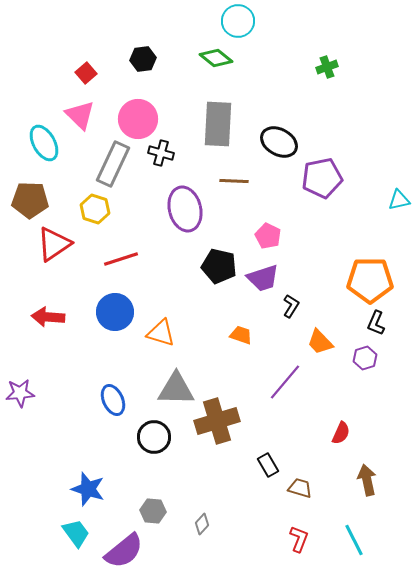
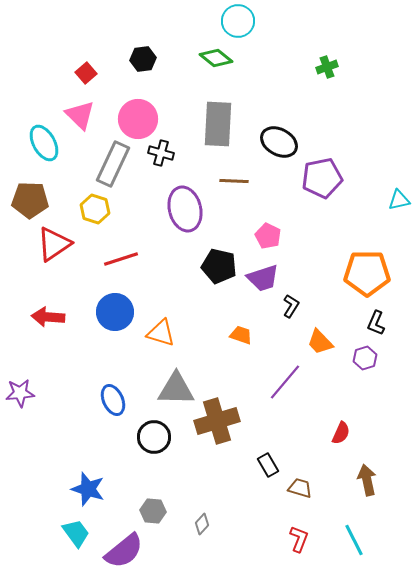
orange pentagon at (370, 280): moved 3 px left, 7 px up
